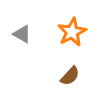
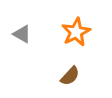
orange star: moved 4 px right
